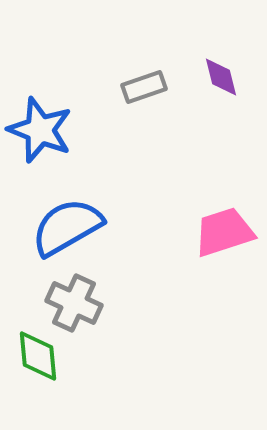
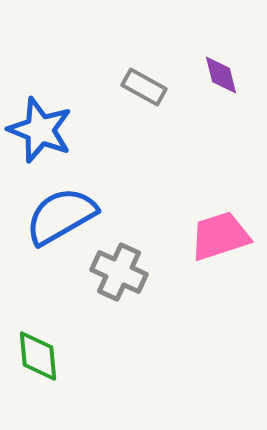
purple diamond: moved 2 px up
gray rectangle: rotated 48 degrees clockwise
blue semicircle: moved 6 px left, 11 px up
pink trapezoid: moved 4 px left, 4 px down
gray cross: moved 45 px right, 31 px up
